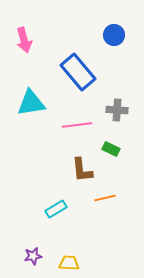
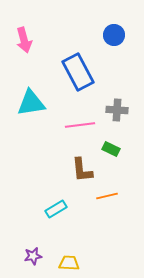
blue rectangle: rotated 12 degrees clockwise
pink line: moved 3 px right
orange line: moved 2 px right, 2 px up
